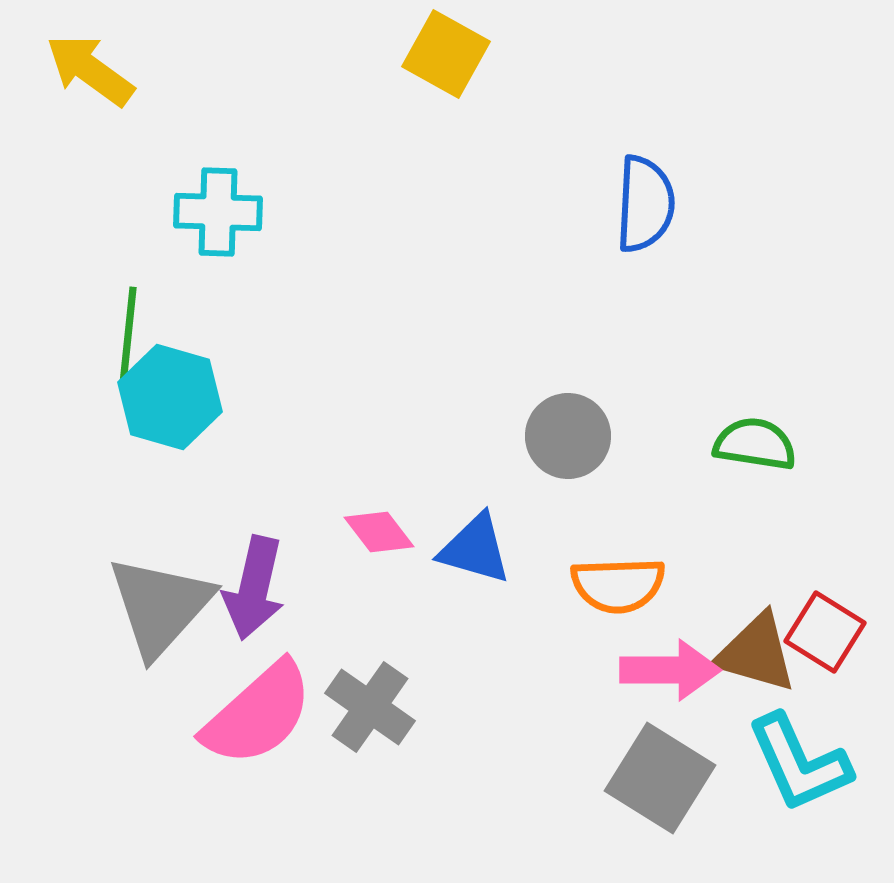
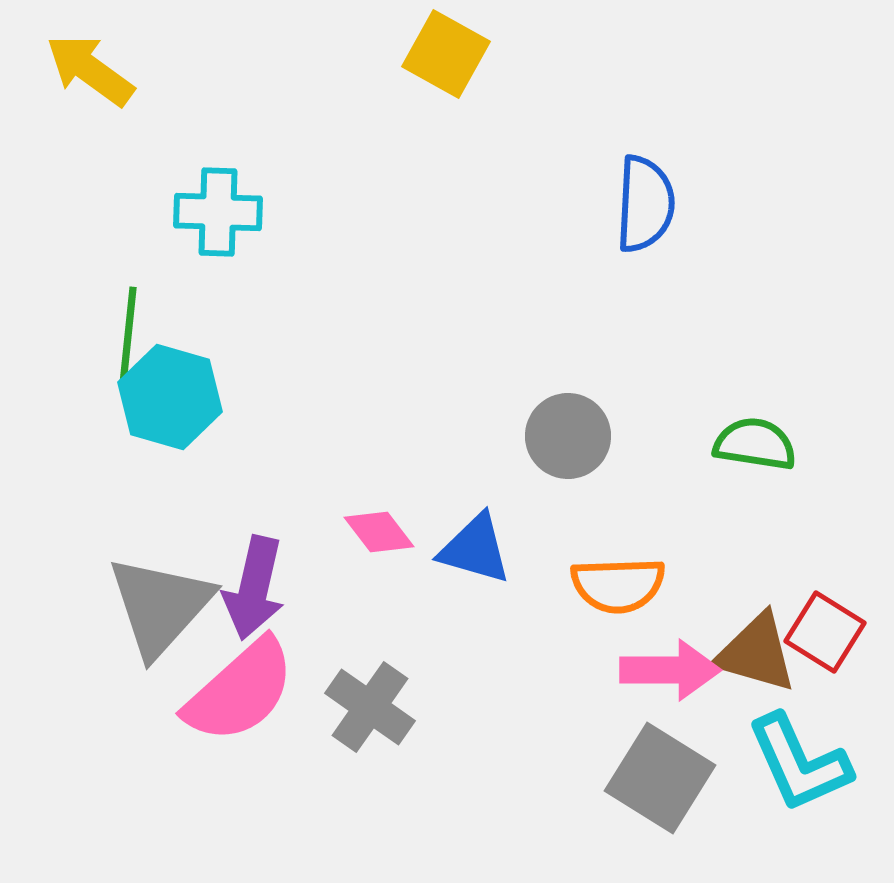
pink semicircle: moved 18 px left, 23 px up
